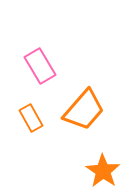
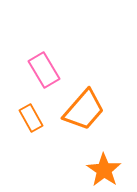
pink rectangle: moved 4 px right, 4 px down
orange star: moved 1 px right, 1 px up
